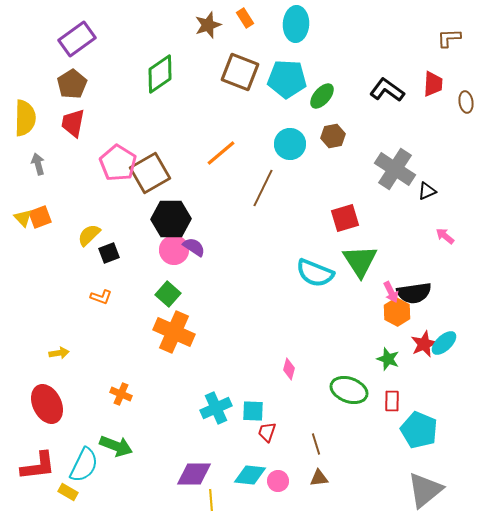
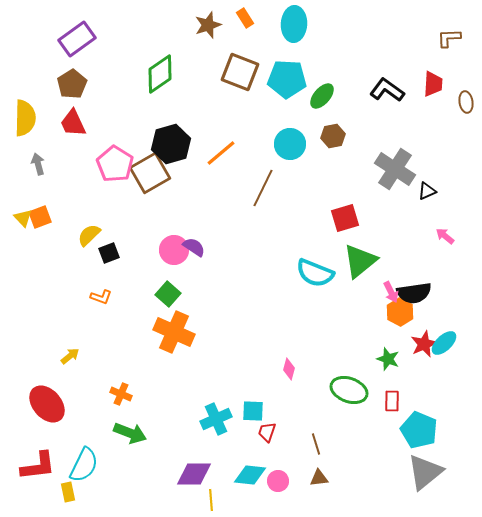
cyan ellipse at (296, 24): moved 2 px left
red trapezoid at (73, 123): rotated 36 degrees counterclockwise
pink pentagon at (118, 163): moved 3 px left, 1 px down
black hexagon at (171, 219): moved 75 px up; rotated 15 degrees counterclockwise
green triangle at (360, 261): rotated 24 degrees clockwise
orange hexagon at (397, 312): moved 3 px right
yellow arrow at (59, 353): moved 11 px right, 3 px down; rotated 30 degrees counterclockwise
red ellipse at (47, 404): rotated 15 degrees counterclockwise
cyan cross at (216, 408): moved 11 px down
green arrow at (116, 446): moved 14 px right, 13 px up
gray triangle at (425, 490): moved 18 px up
yellow rectangle at (68, 492): rotated 48 degrees clockwise
